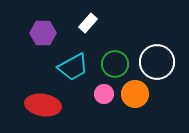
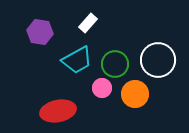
purple hexagon: moved 3 px left, 1 px up; rotated 10 degrees clockwise
white circle: moved 1 px right, 2 px up
cyan trapezoid: moved 4 px right, 7 px up
pink circle: moved 2 px left, 6 px up
red ellipse: moved 15 px right, 6 px down; rotated 20 degrees counterclockwise
